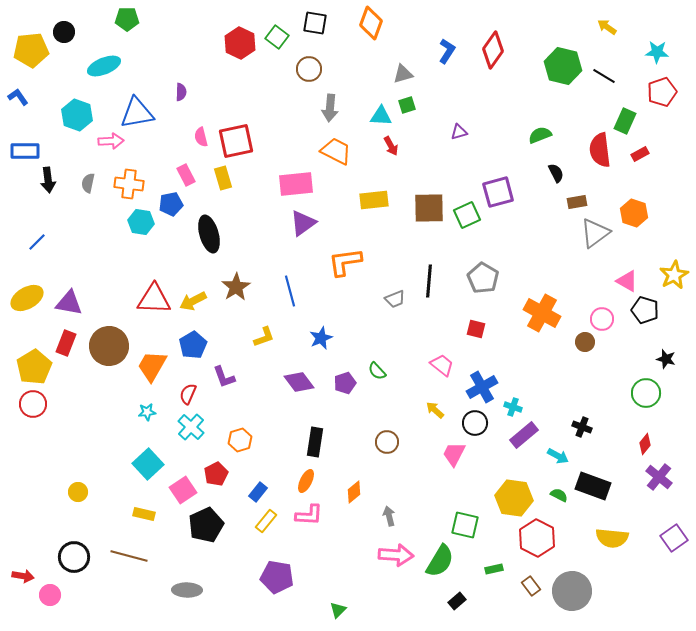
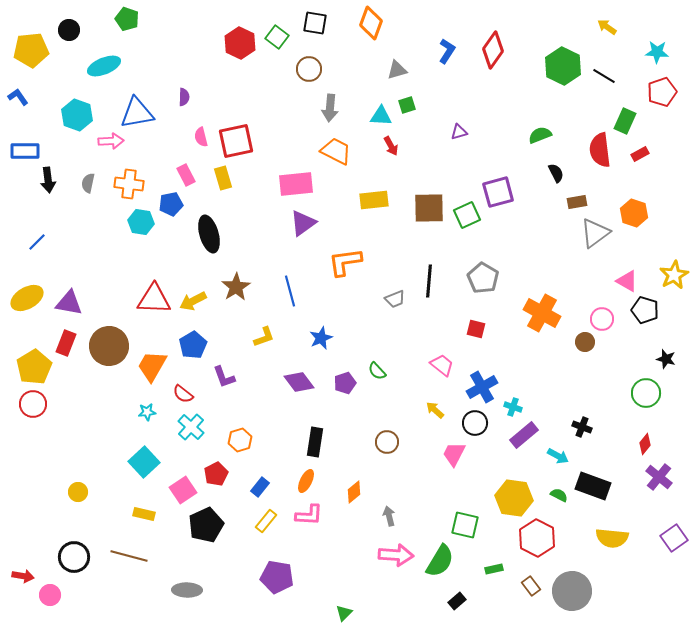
green pentagon at (127, 19): rotated 20 degrees clockwise
black circle at (64, 32): moved 5 px right, 2 px up
green hexagon at (563, 66): rotated 12 degrees clockwise
gray triangle at (403, 74): moved 6 px left, 4 px up
purple semicircle at (181, 92): moved 3 px right, 5 px down
red semicircle at (188, 394): moved 5 px left; rotated 75 degrees counterclockwise
cyan square at (148, 464): moved 4 px left, 2 px up
blue rectangle at (258, 492): moved 2 px right, 5 px up
green triangle at (338, 610): moved 6 px right, 3 px down
